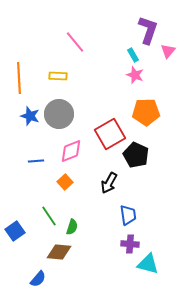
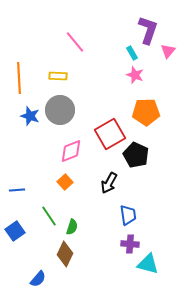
cyan rectangle: moved 1 px left, 2 px up
gray circle: moved 1 px right, 4 px up
blue line: moved 19 px left, 29 px down
brown diamond: moved 6 px right, 2 px down; rotated 70 degrees counterclockwise
